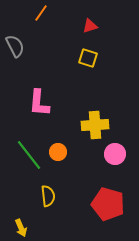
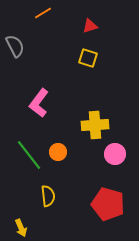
orange line: moved 2 px right; rotated 24 degrees clockwise
pink L-shape: rotated 32 degrees clockwise
